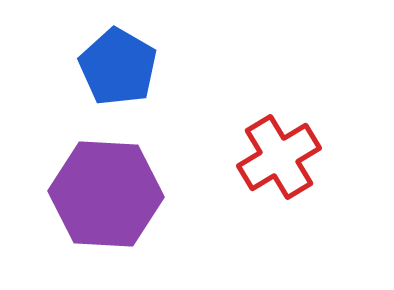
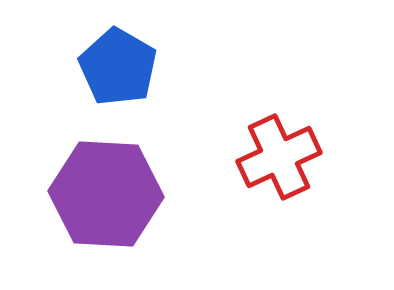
red cross: rotated 6 degrees clockwise
